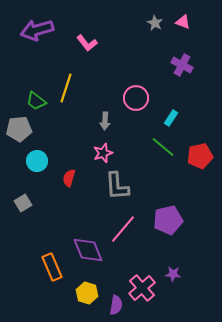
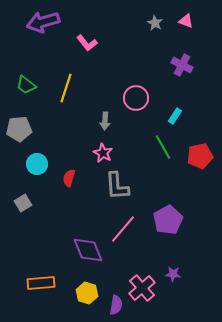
pink triangle: moved 3 px right, 1 px up
purple arrow: moved 6 px right, 8 px up
green trapezoid: moved 10 px left, 16 px up
cyan rectangle: moved 4 px right, 2 px up
green line: rotated 20 degrees clockwise
pink star: rotated 24 degrees counterclockwise
cyan circle: moved 3 px down
purple pentagon: rotated 16 degrees counterclockwise
orange rectangle: moved 11 px left, 16 px down; rotated 72 degrees counterclockwise
